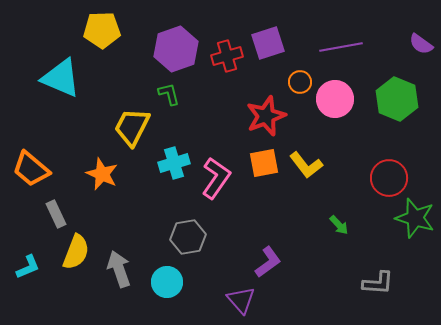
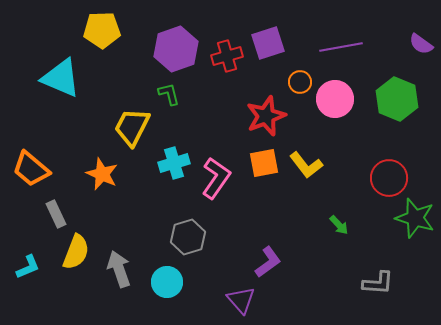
gray hexagon: rotated 8 degrees counterclockwise
